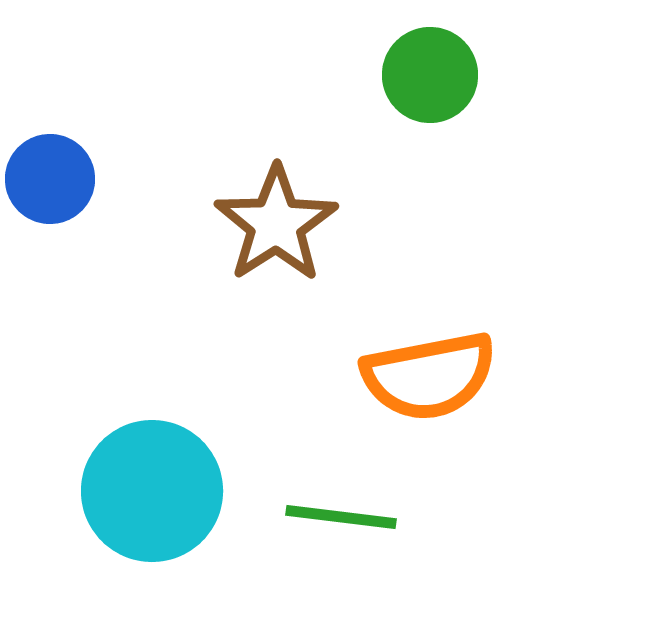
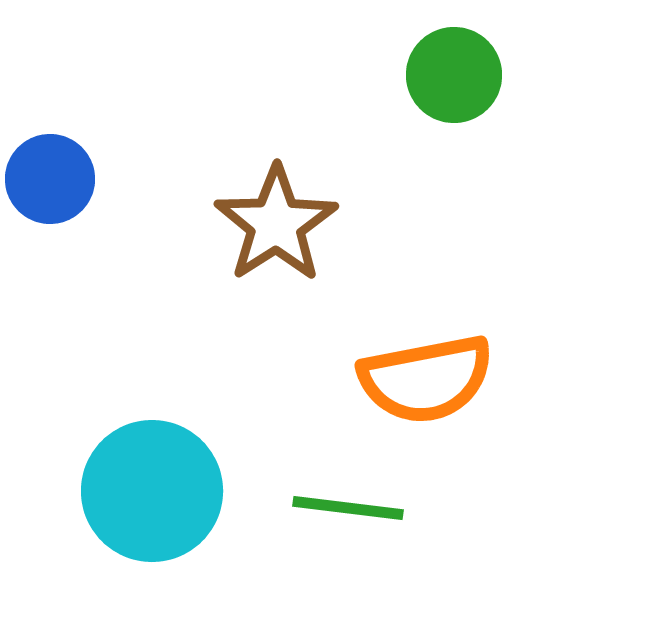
green circle: moved 24 px right
orange semicircle: moved 3 px left, 3 px down
green line: moved 7 px right, 9 px up
